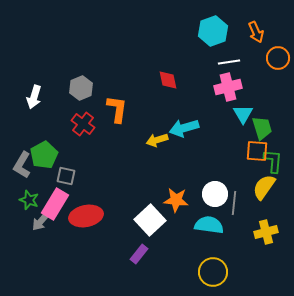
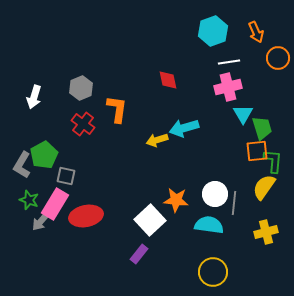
orange square: rotated 10 degrees counterclockwise
